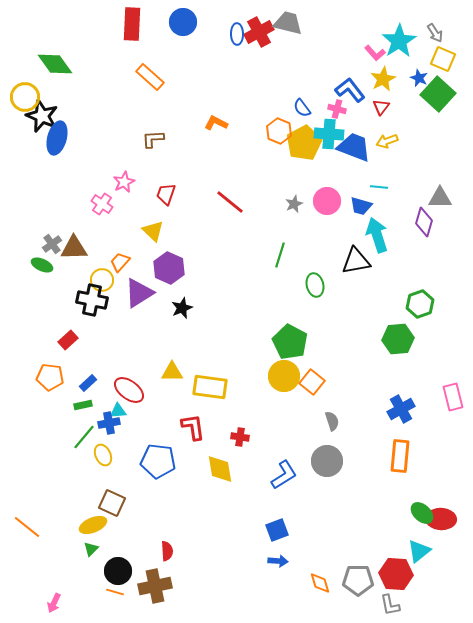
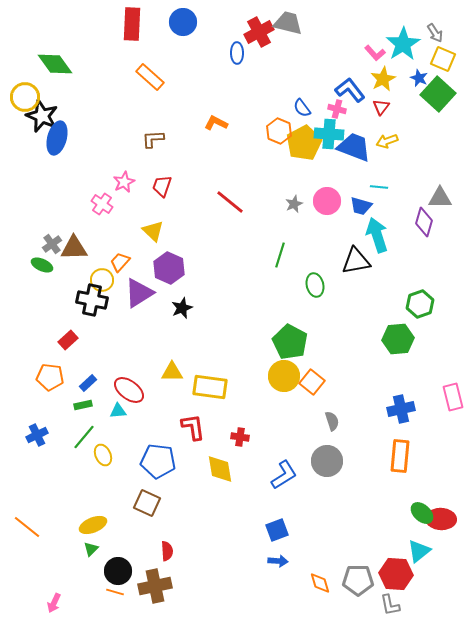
blue ellipse at (237, 34): moved 19 px down
cyan star at (399, 41): moved 4 px right, 3 px down
red trapezoid at (166, 194): moved 4 px left, 8 px up
blue cross at (401, 409): rotated 16 degrees clockwise
blue cross at (109, 423): moved 72 px left, 12 px down; rotated 15 degrees counterclockwise
brown square at (112, 503): moved 35 px right
